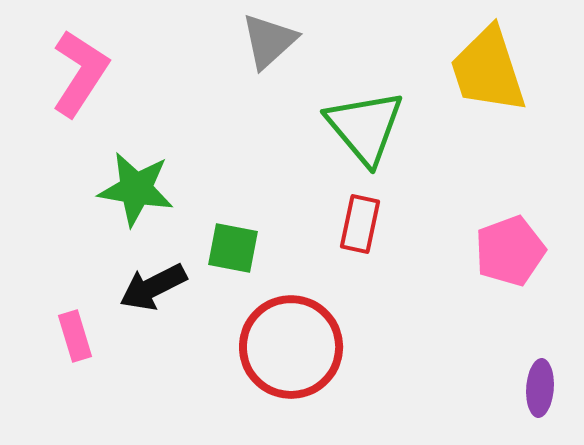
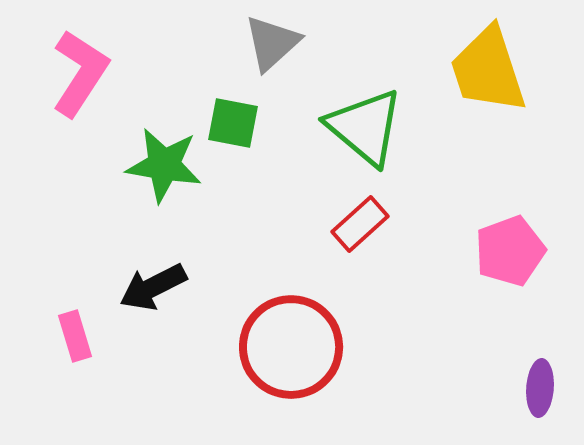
gray triangle: moved 3 px right, 2 px down
green triangle: rotated 10 degrees counterclockwise
green star: moved 28 px right, 24 px up
red rectangle: rotated 36 degrees clockwise
green square: moved 125 px up
